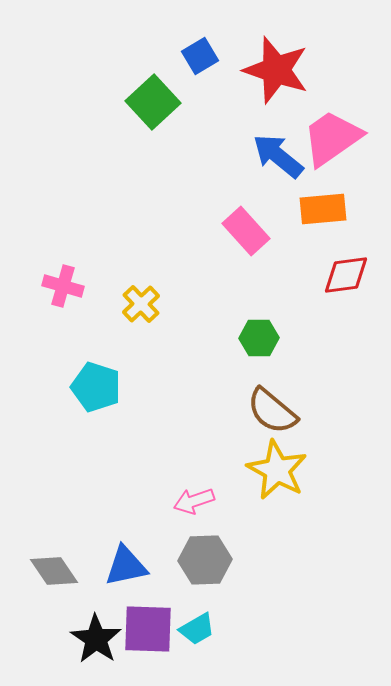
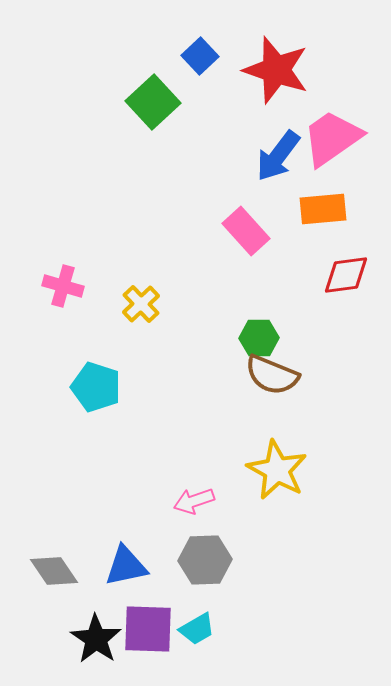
blue square: rotated 12 degrees counterclockwise
blue arrow: rotated 92 degrees counterclockwise
brown semicircle: moved 36 px up; rotated 18 degrees counterclockwise
